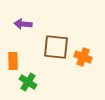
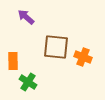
purple arrow: moved 3 px right, 7 px up; rotated 36 degrees clockwise
